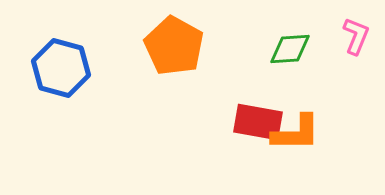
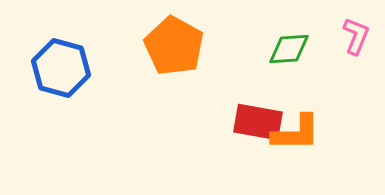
green diamond: moved 1 px left
